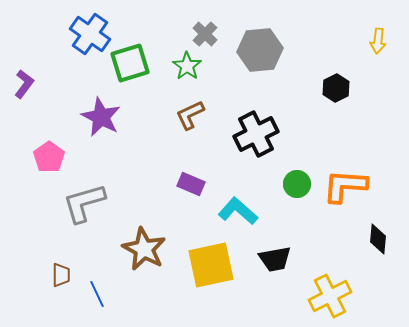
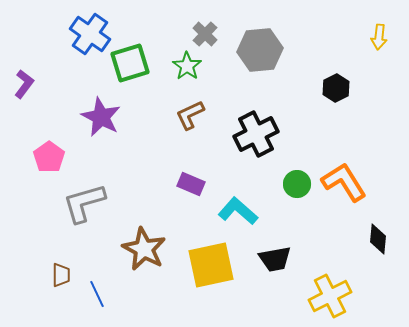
yellow arrow: moved 1 px right, 4 px up
orange L-shape: moved 1 px left, 4 px up; rotated 54 degrees clockwise
